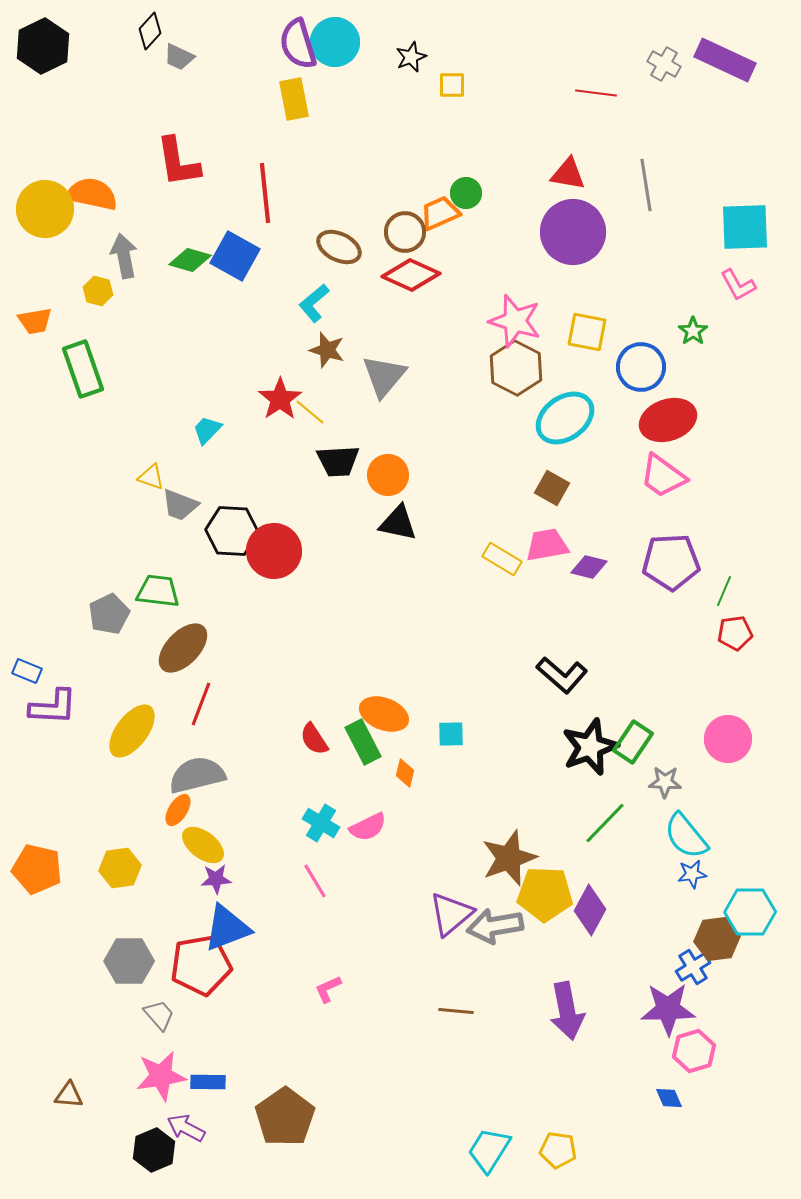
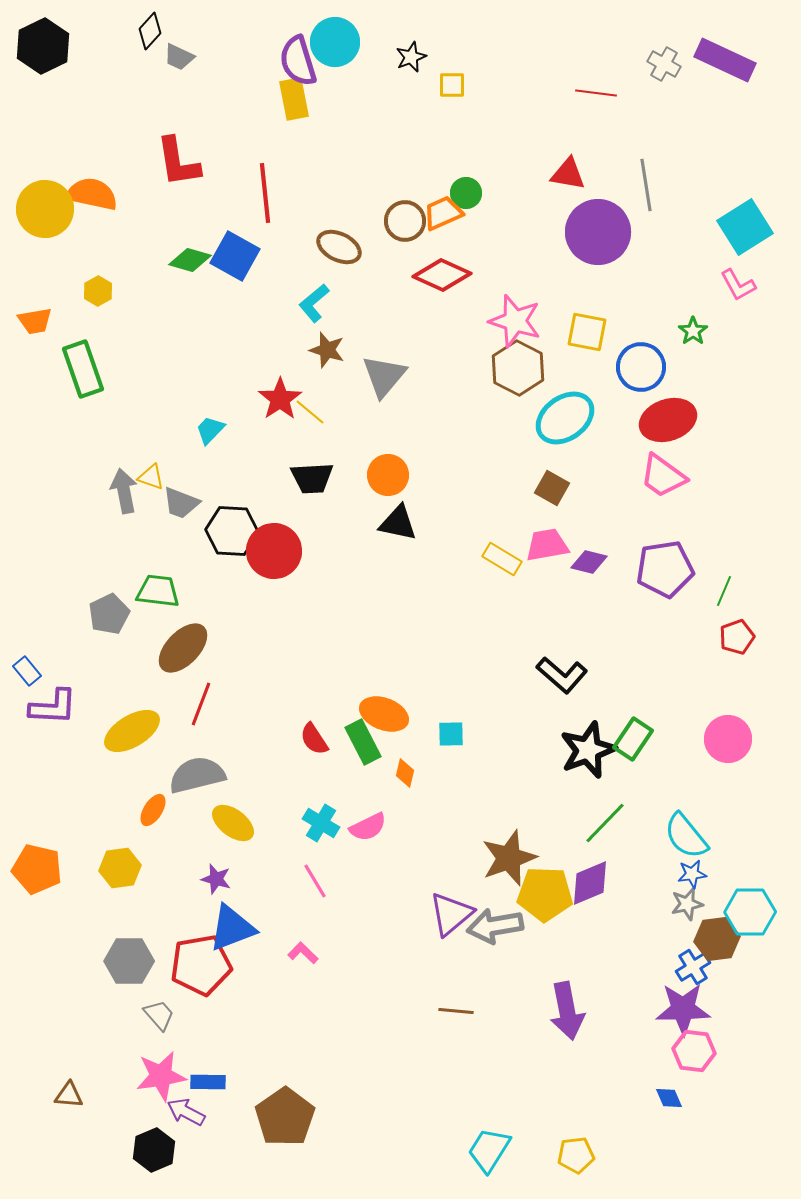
purple semicircle at (298, 44): moved 17 px down
orange trapezoid at (440, 213): moved 3 px right
cyan square at (745, 227): rotated 30 degrees counterclockwise
brown circle at (405, 232): moved 11 px up
purple circle at (573, 232): moved 25 px right
gray arrow at (124, 256): moved 235 px down
red diamond at (411, 275): moved 31 px right
yellow hexagon at (98, 291): rotated 16 degrees clockwise
brown hexagon at (516, 368): moved 2 px right
cyan trapezoid at (207, 430): moved 3 px right
black trapezoid at (338, 461): moved 26 px left, 17 px down
gray trapezoid at (180, 505): moved 1 px right, 2 px up
purple pentagon at (671, 562): moved 6 px left, 7 px down; rotated 6 degrees counterclockwise
purple diamond at (589, 567): moved 5 px up
red pentagon at (735, 633): moved 2 px right, 4 px down; rotated 12 degrees counterclockwise
blue rectangle at (27, 671): rotated 28 degrees clockwise
yellow ellipse at (132, 731): rotated 22 degrees clockwise
green rectangle at (633, 742): moved 3 px up
black star at (590, 747): moved 2 px left, 3 px down
gray star at (665, 782): moved 22 px right, 122 px down; rotated 16 degrees counterclockwise
orange ellipse at (178, 810): moved 25 px left
yellow ellipse at (203, 845): moved 30 px right, 22 px up
purple star at (216, 879): rotated 20 degrees clockwise
purple diamond at (590, 910): moved 27 px up; rotated 39 degrees clockwise
blue triangle at (227, 928): moved 5 px right
pink L-shape at (328, 989): moved 25 px left, 36 px up; rotated 68 degrees clockwise
purple star at (668, 1009): moved 15 px right
pink hexagon at (694, 1051): rotated 24 degrees clockwise
purple arrow at (186, 1128): moved 16 px up
yellow pentagon at (558, 1150): moved 18 px right, 5 px down; rotated 15 degrees counterclockwise
